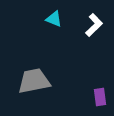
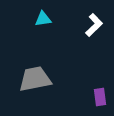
cyan triangle: moved 11 px left; rotated 30 degrees counterclockwise
gray trapezoid: moved 1 px right, 2 px up
